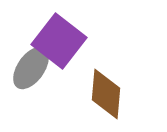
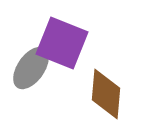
purple square: moved 3 px right, 2 px down; rotated 16 degrees counterclockwise
